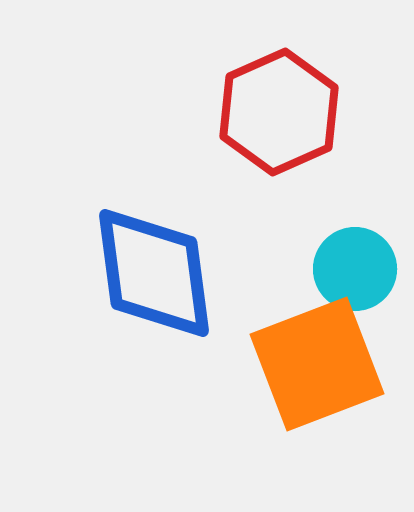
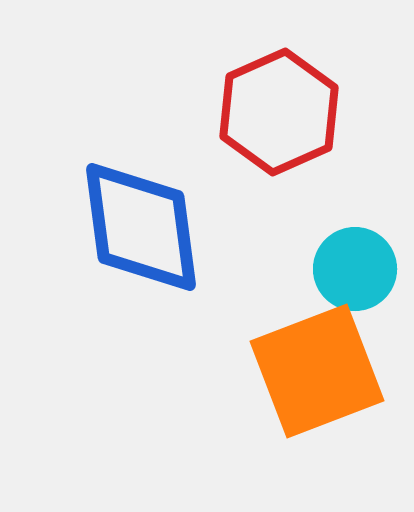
blue diamond: moved 13 px left, 46 px up
orange square: moved 7 px down
